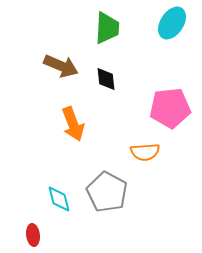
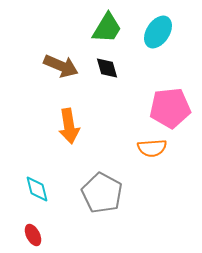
cyan ellipse: moved 14 px left, 9 px down
green trapezoid: rotated 28 degrees clockwise
black diamond: moved 1 px right, 11 px up; rotated 10 degrees counterclockwise
orange arrow: moved 4 px left, 2 px down; rotated 12 degrees clockwise
orange semicircle: moved 7 px right, 4 px up
gray pentagon: moved 5 px left, 1 px down
cyan diamond: moved 22 px left, 10 px up
red ellipse: rotated 20 degrees counterclockwise
